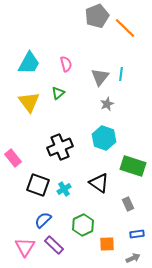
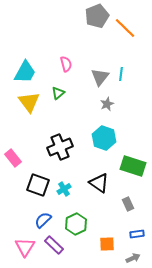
cyan trapezoid: moved 4 px left, 9 px down
green hexagon: moved 7 px left, 1 px up
